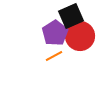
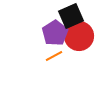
red circle: moved 1 px left
